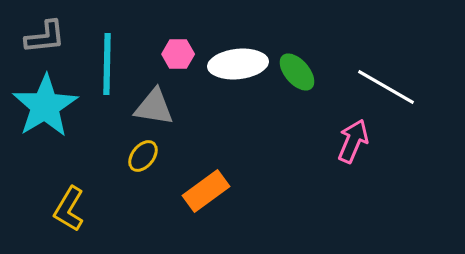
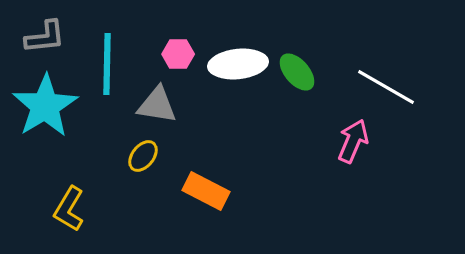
gray triangle: moved 3 px right, 2 px up
orange rectangle: rotated 63 degrees clockwise
